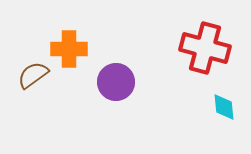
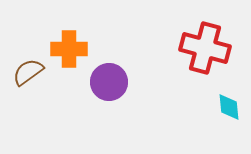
brown semicircle: moved 5 px left, 3 px up
purple circle: moved 7 px left
cyan diamond: moved 5 px right
